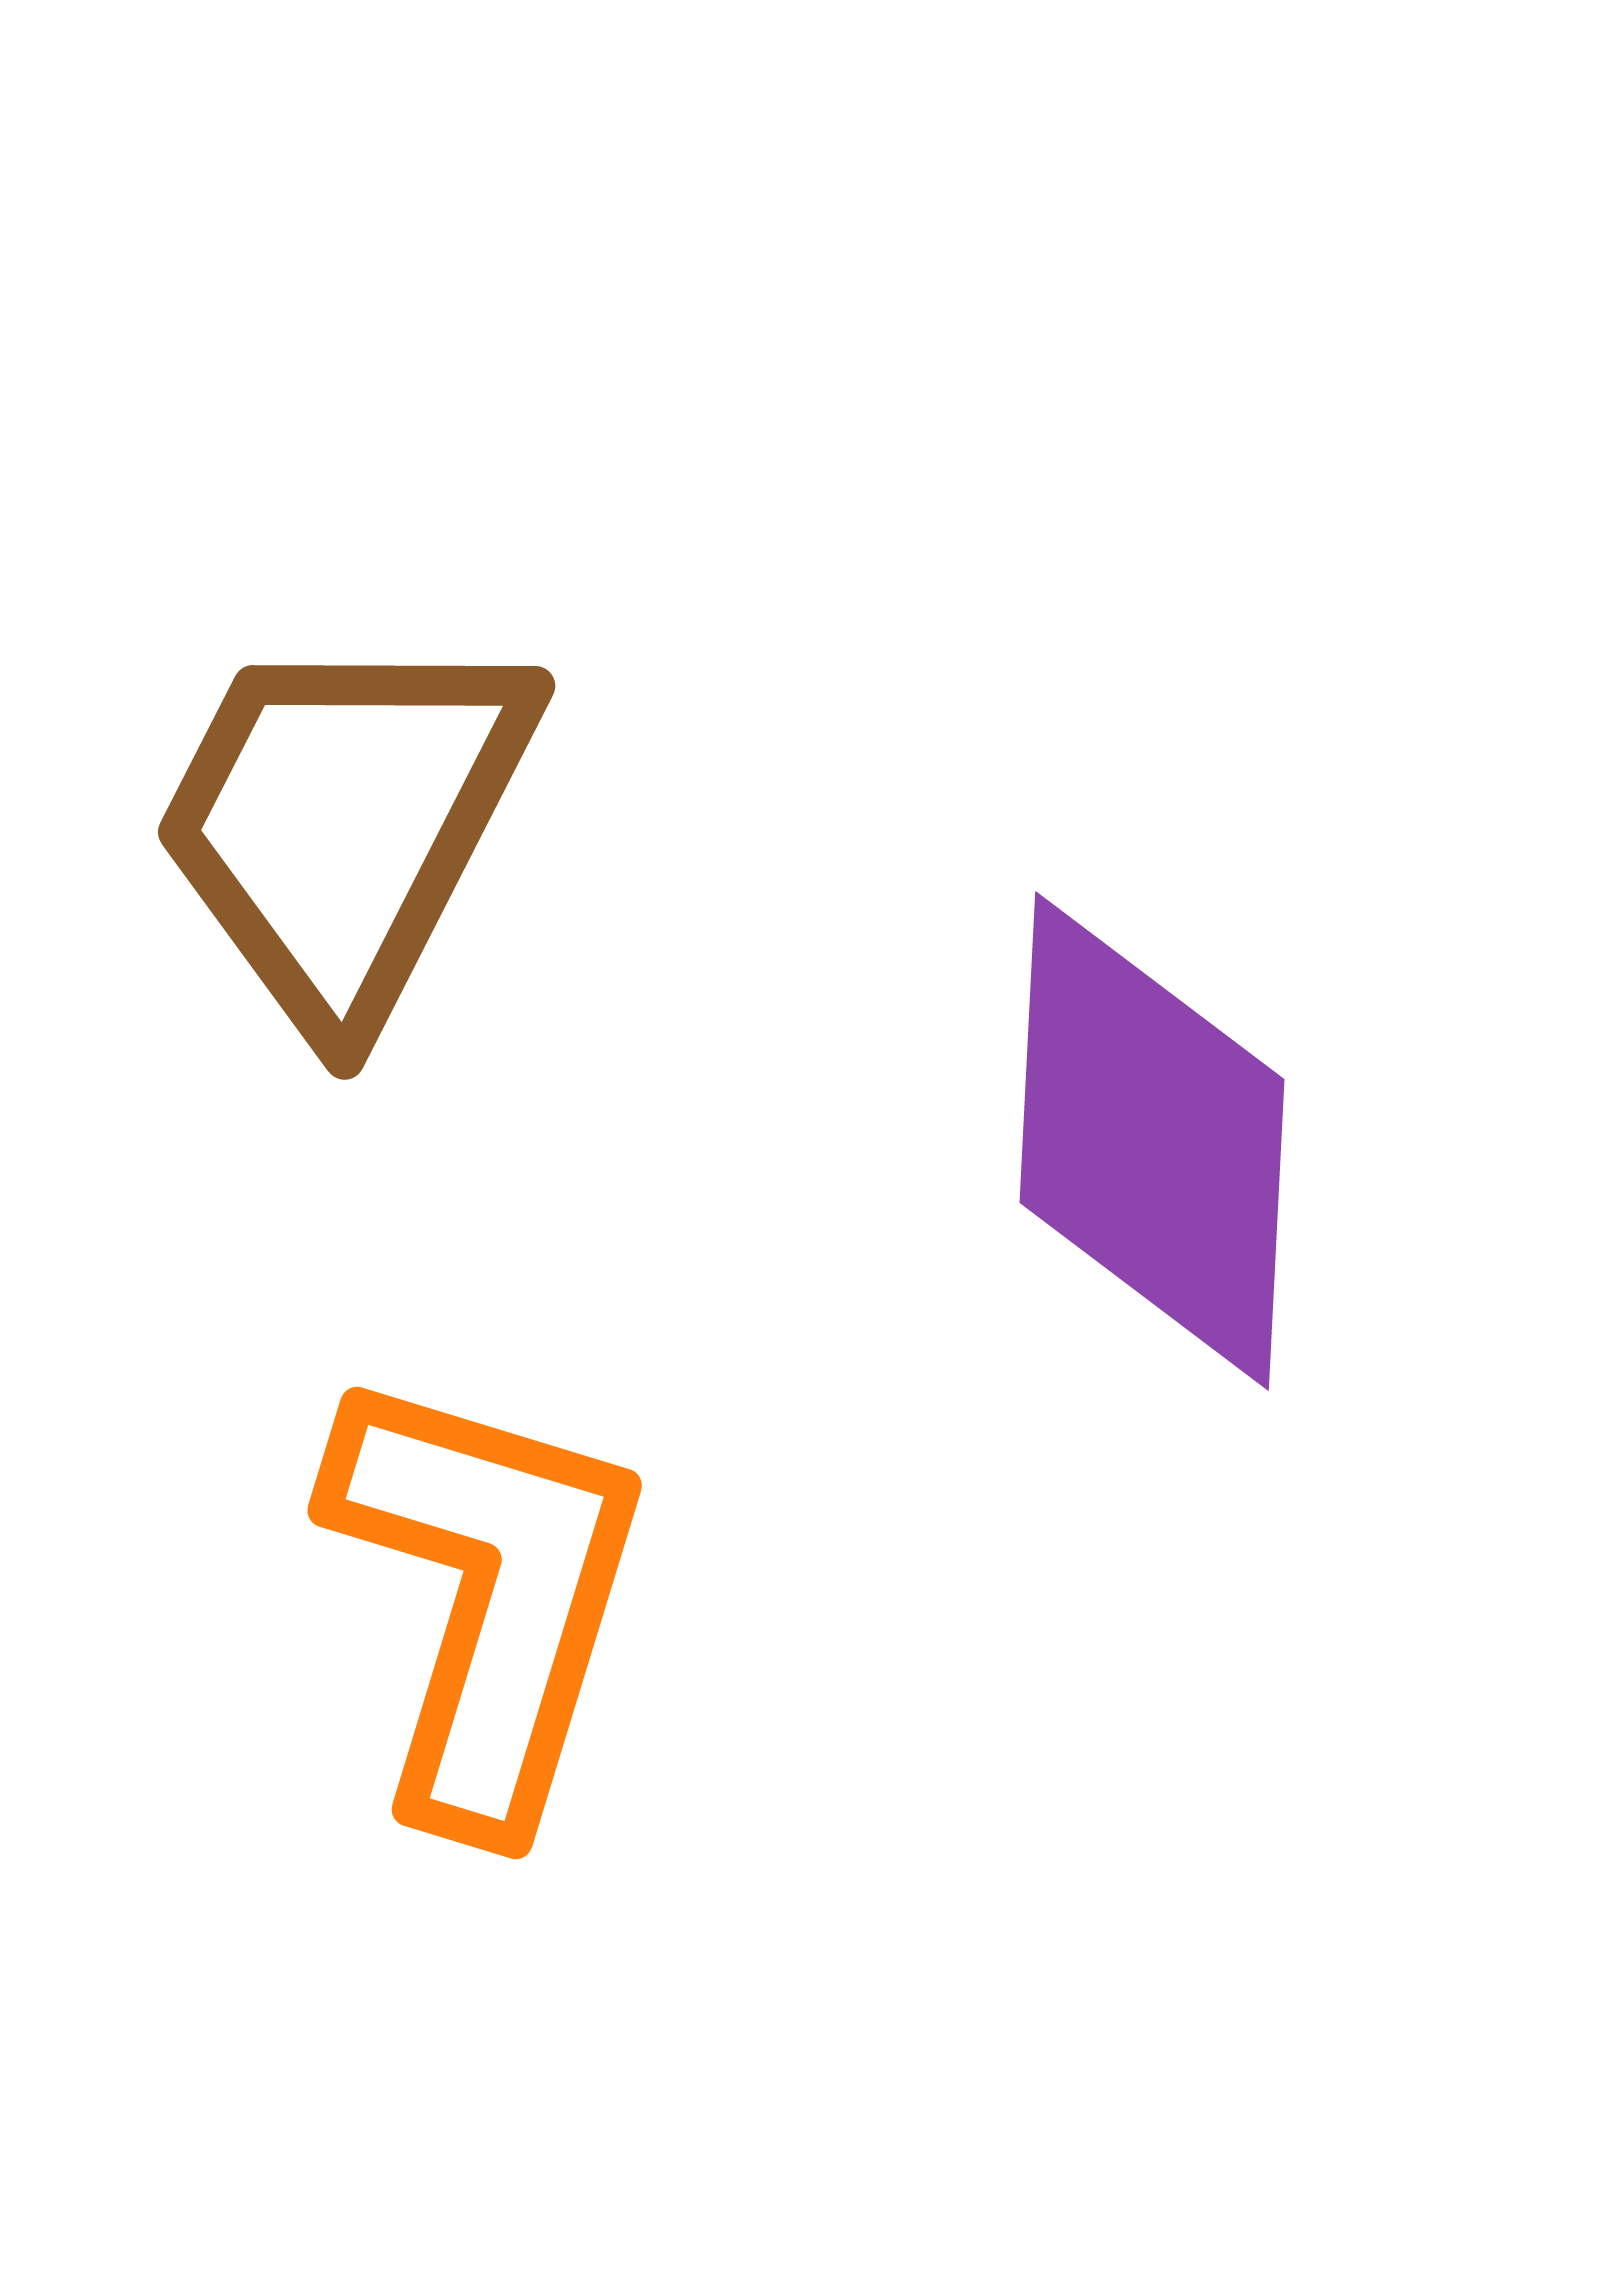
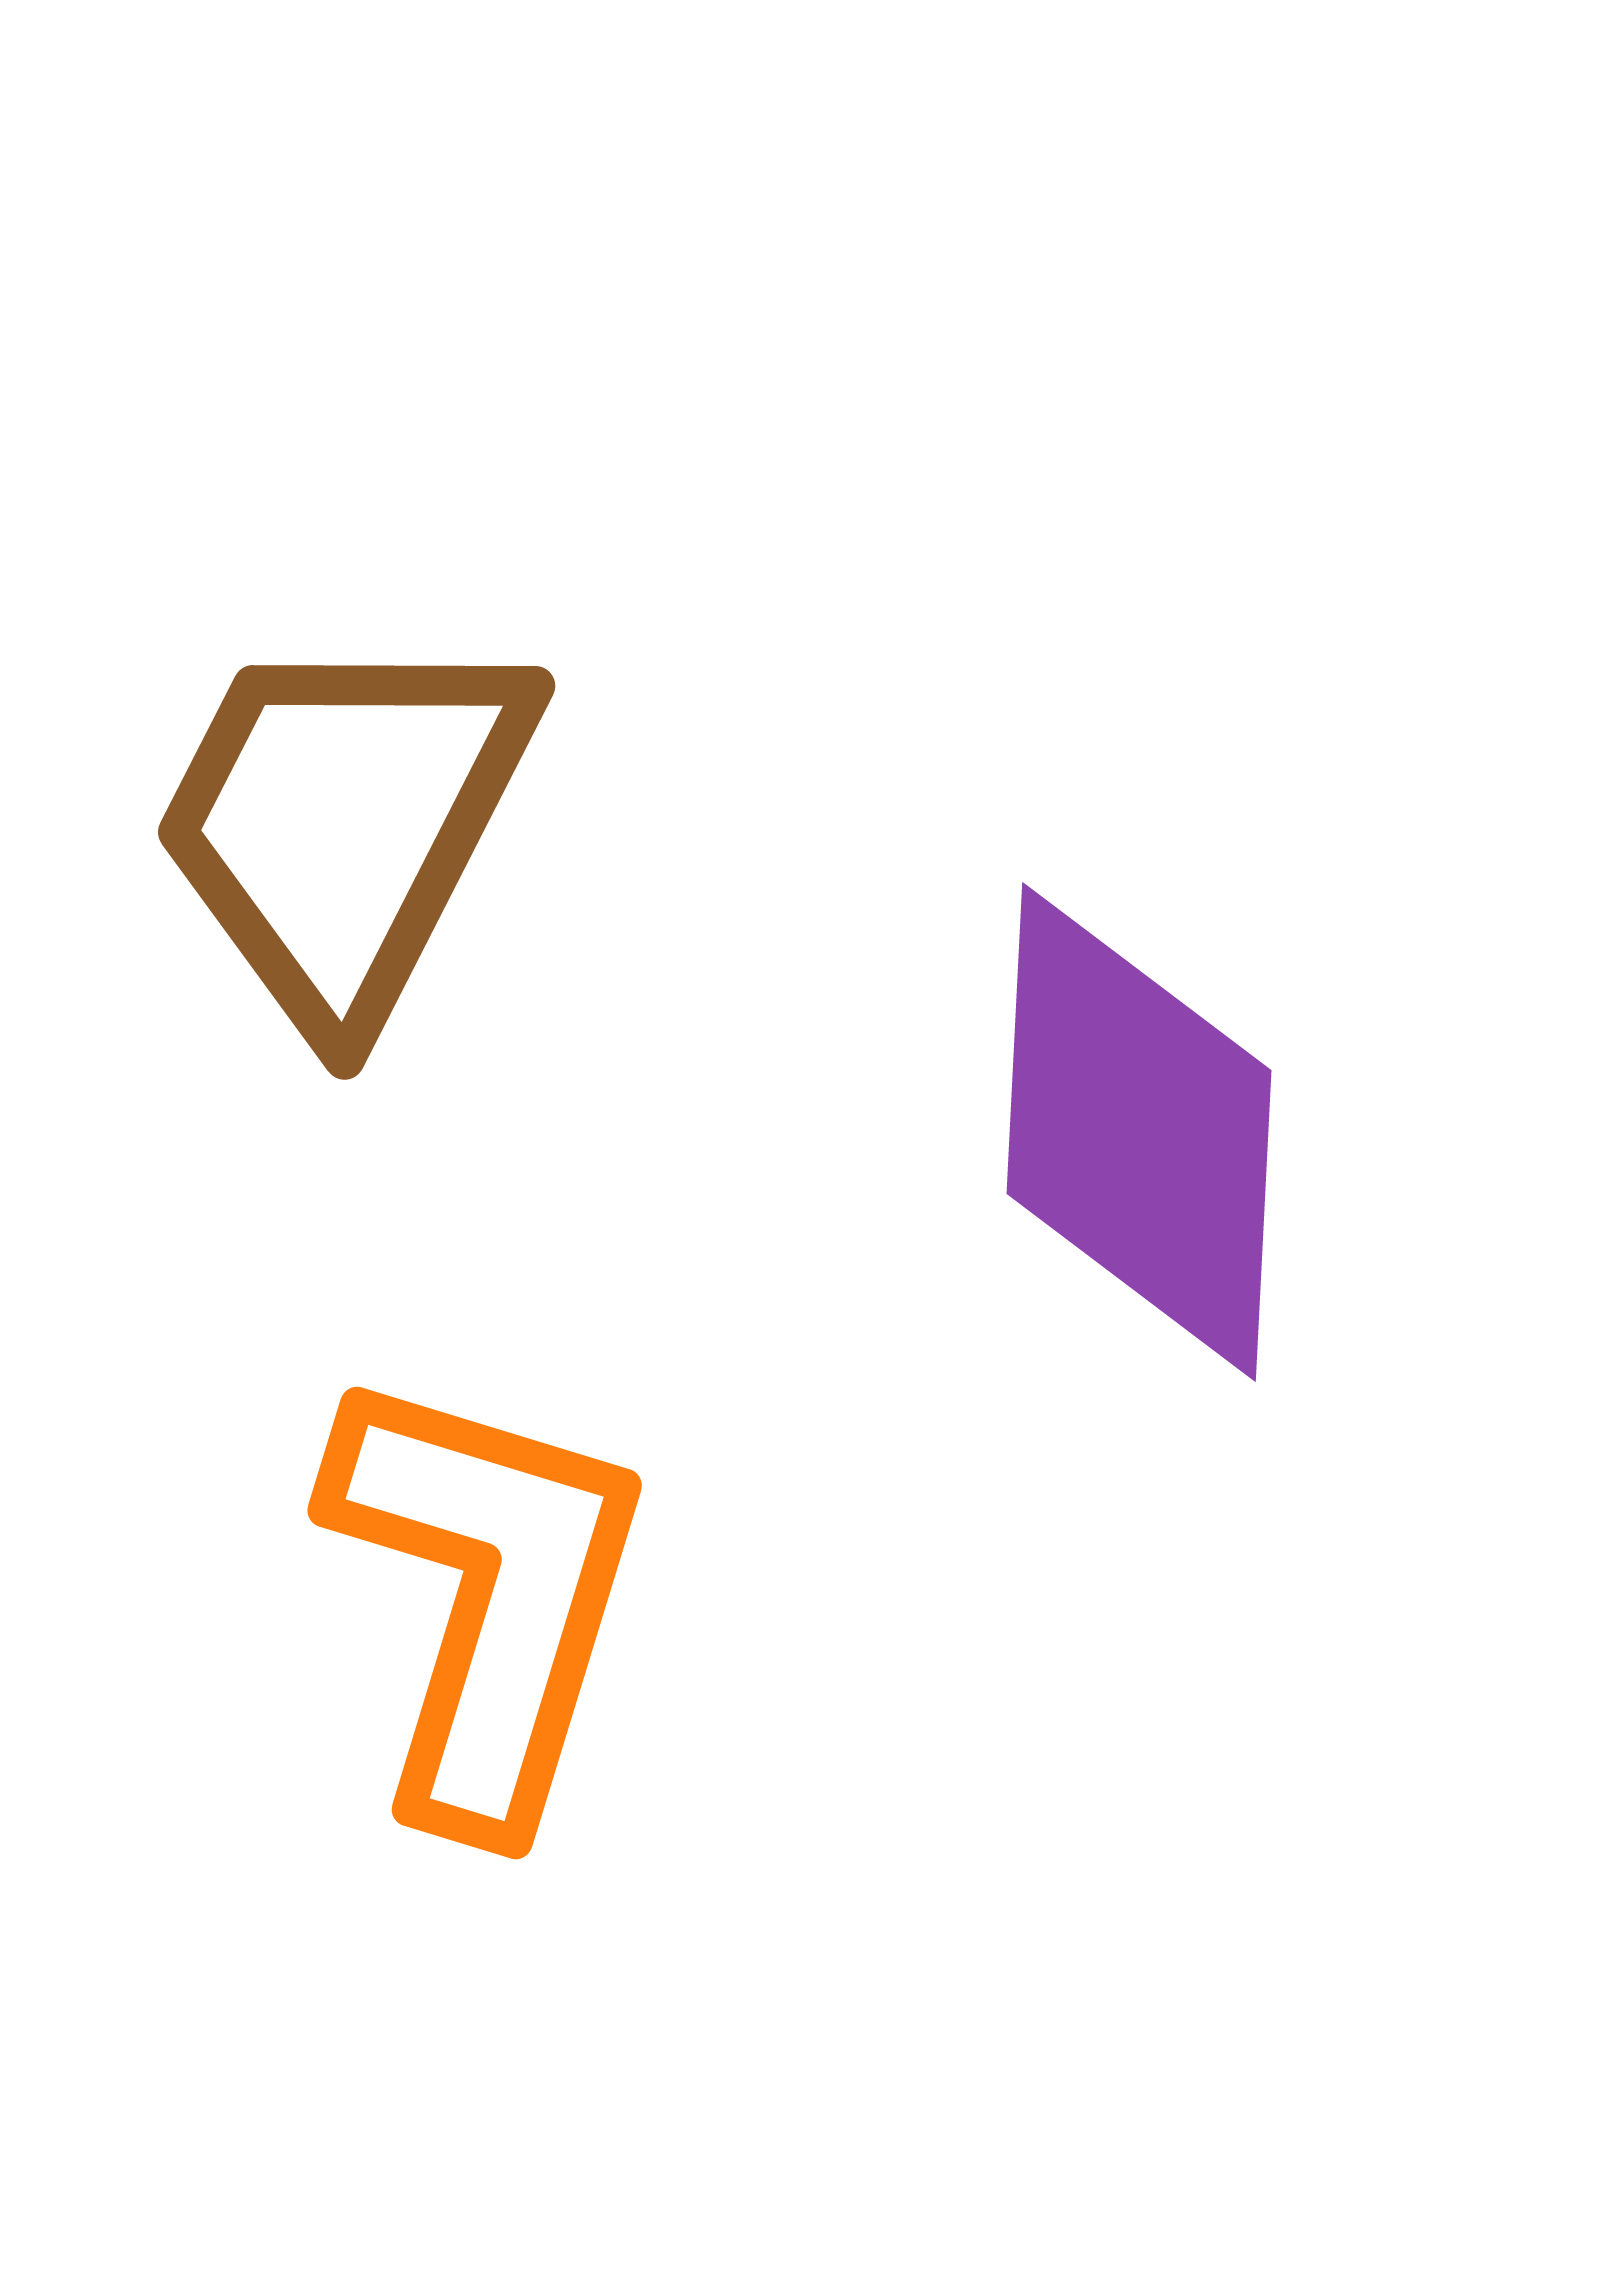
purple diamond: moved 13 px left, 9 px up
